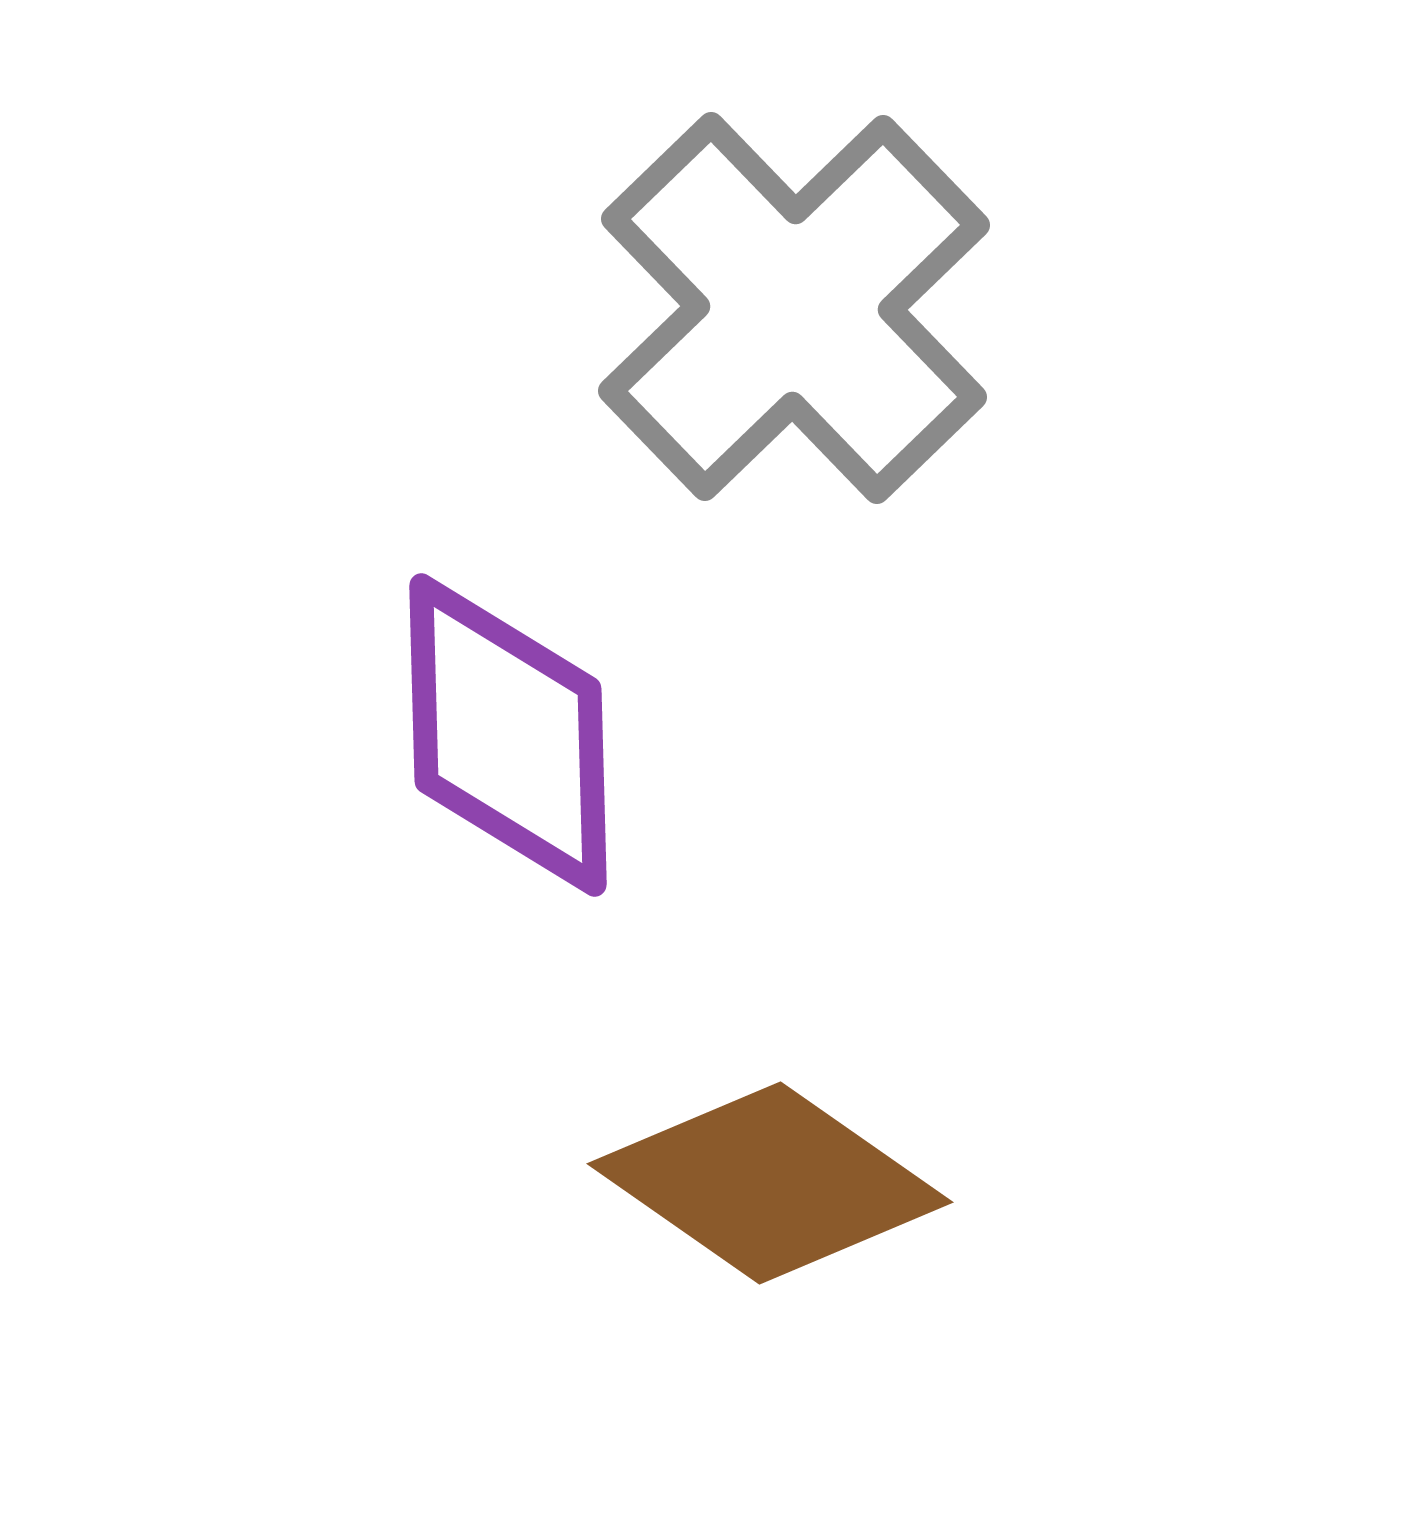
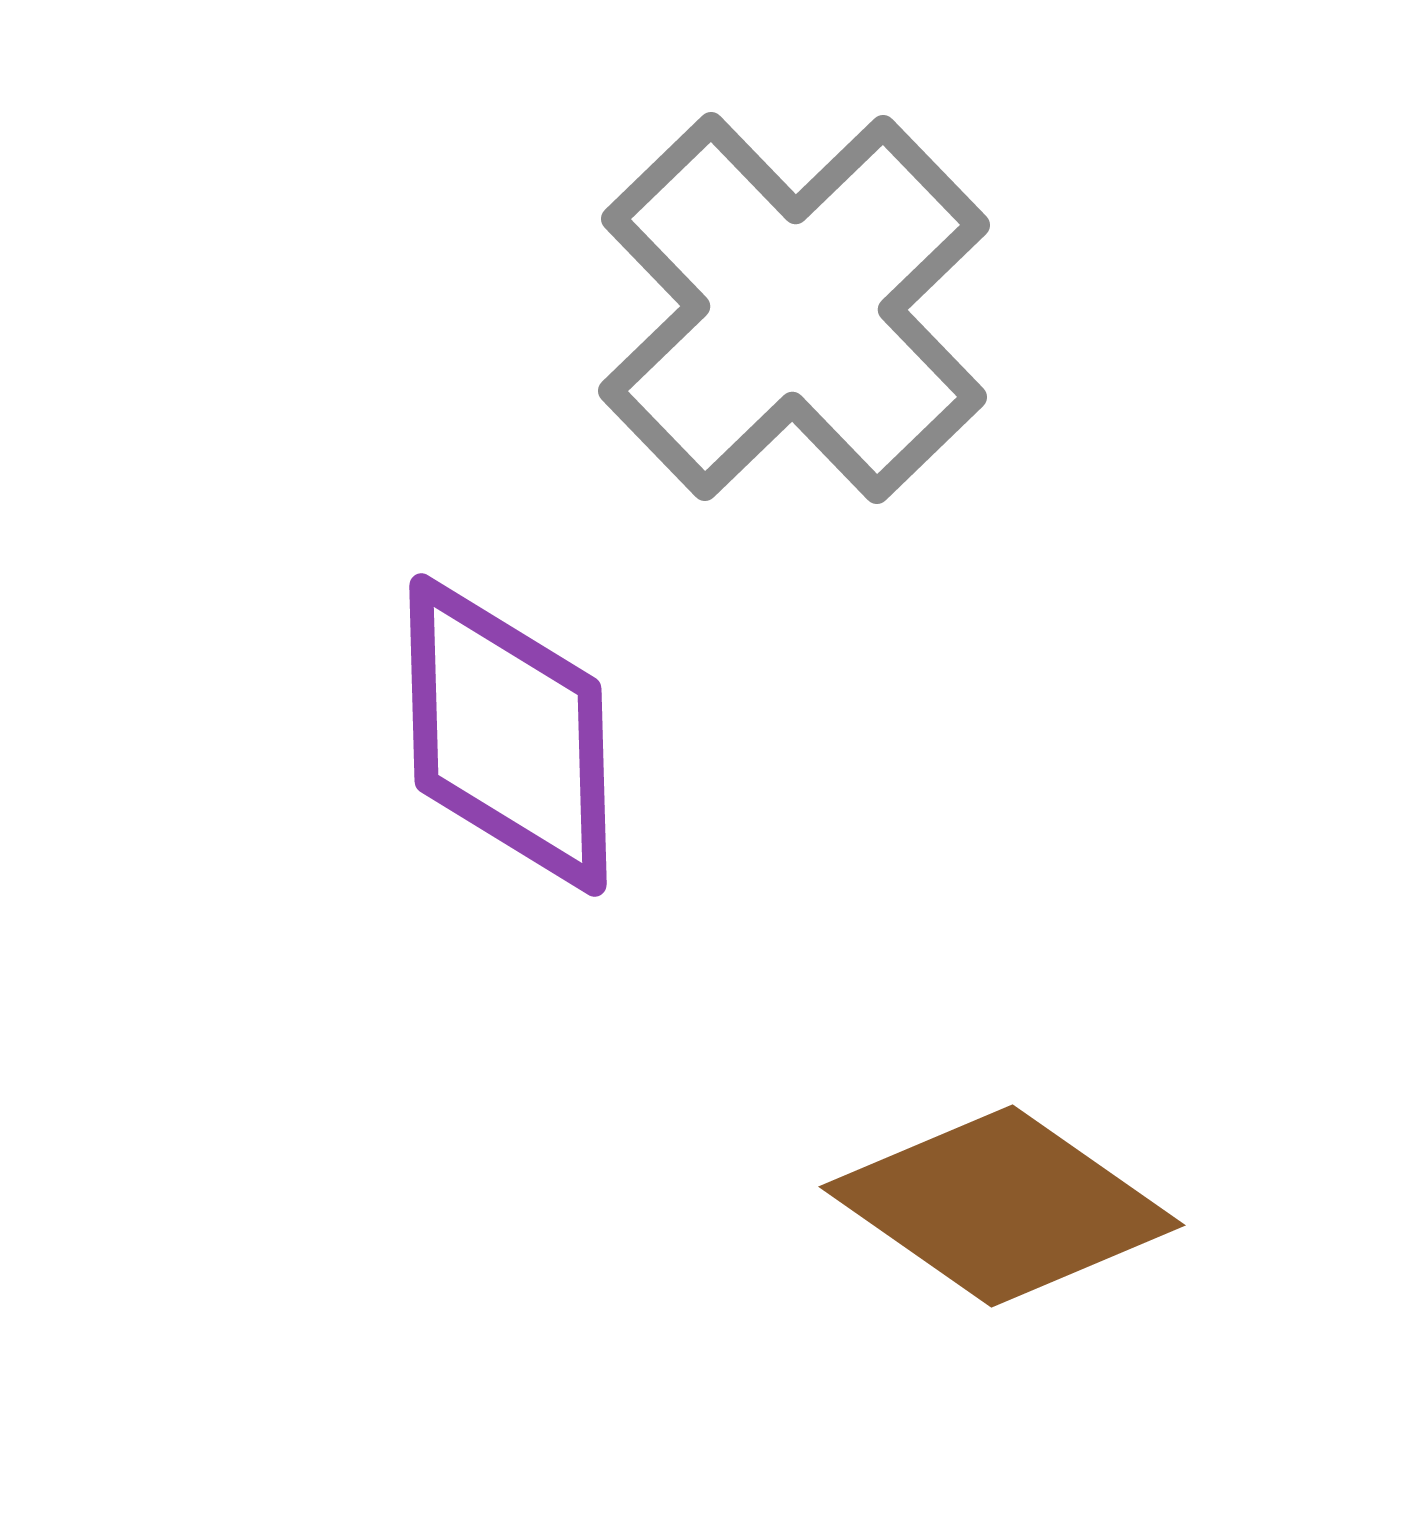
brown diamond: moved 232 px right, 23 px down
